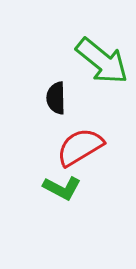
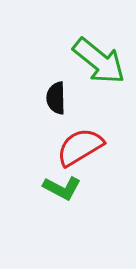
green arrow: moved 3 px left
